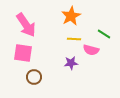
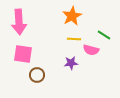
orange star: moved 1 px right
pink arrow: moved 7 px left, 3 px up; rotated 30 degrees clockwise
green line: moved 1 px down
pink square: moved 1 px down
brown circle: moved 3 px right, 2 px up
